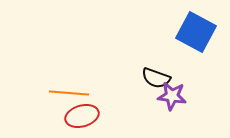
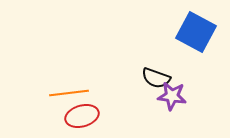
orange line: rotated 12 degrees counterclockwise
